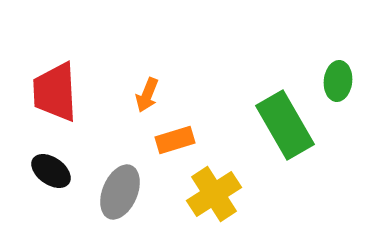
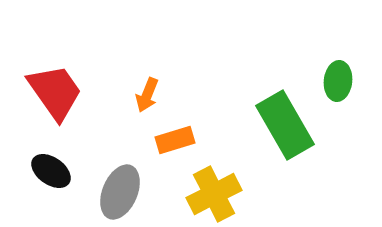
red trapezoid: rotated 148 degrees clockwise
yellow cross: rotated 6 degrees clockwise
